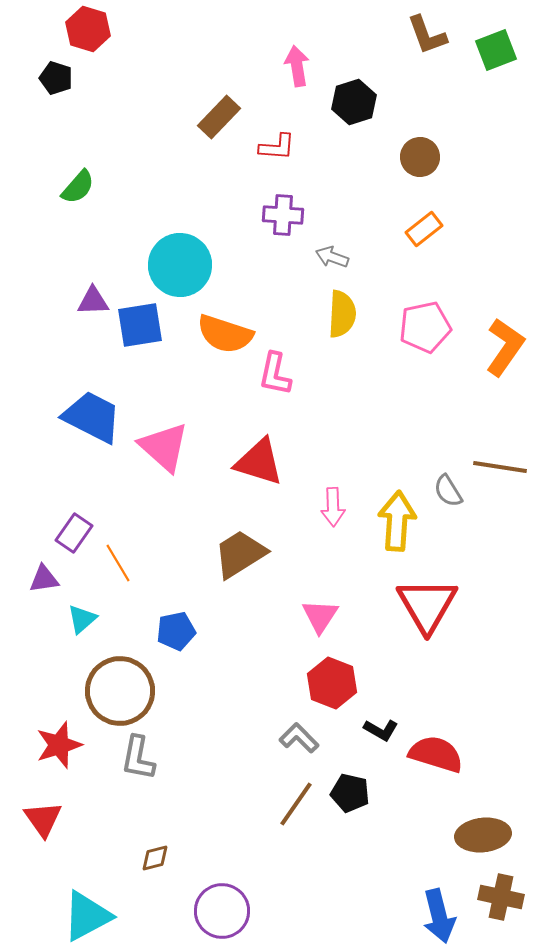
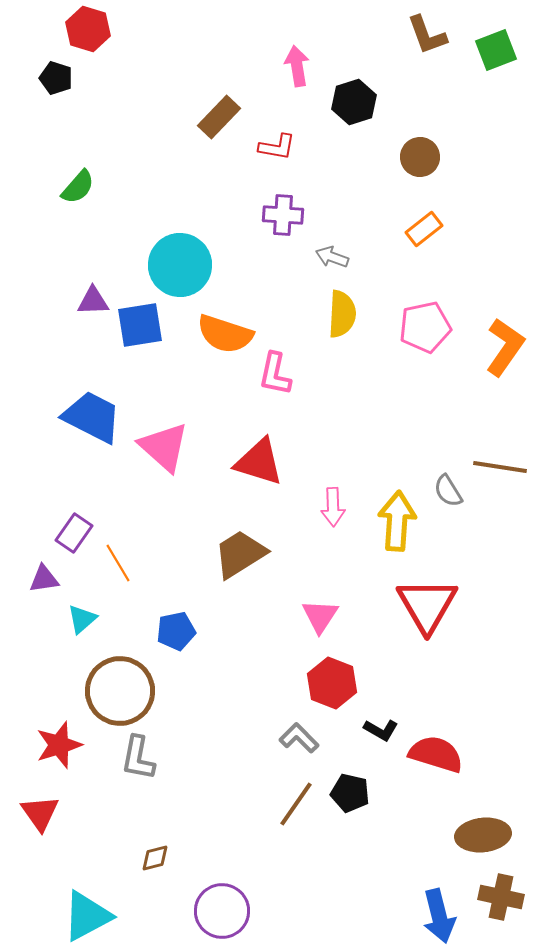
red L-shape at (277, 147): rotated 6 degrees clockwise
red triangle at (43, 819): moved 3 px left, 6 px up
